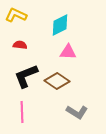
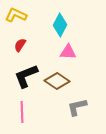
cyan diamond: rotated 35 degrees counterclockwise
red semicircle: rotated 64 degrees counterclockwise
gray L-shape: moved 5 px up; rotated 135 degrees clockwise
